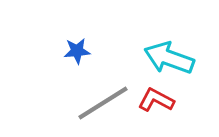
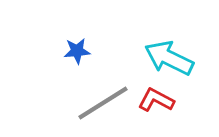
cyan arrow: rotated 6 degrees clockwise
